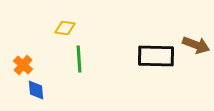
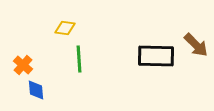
brown arrow: rotated 24 degrees clockwise
